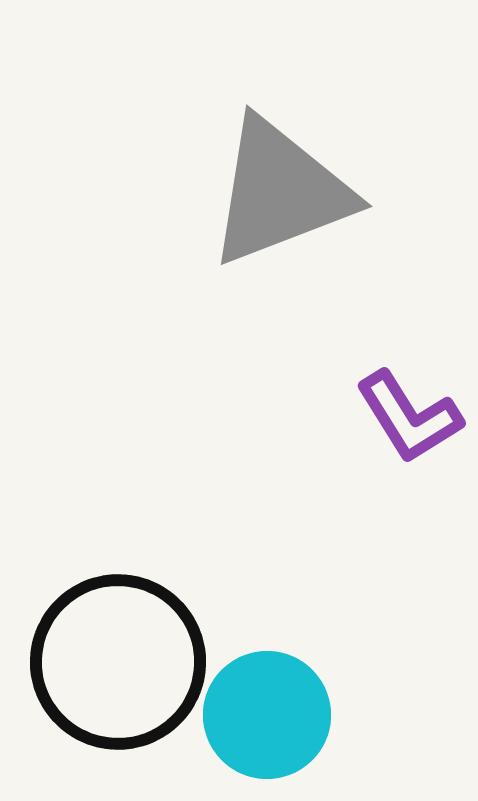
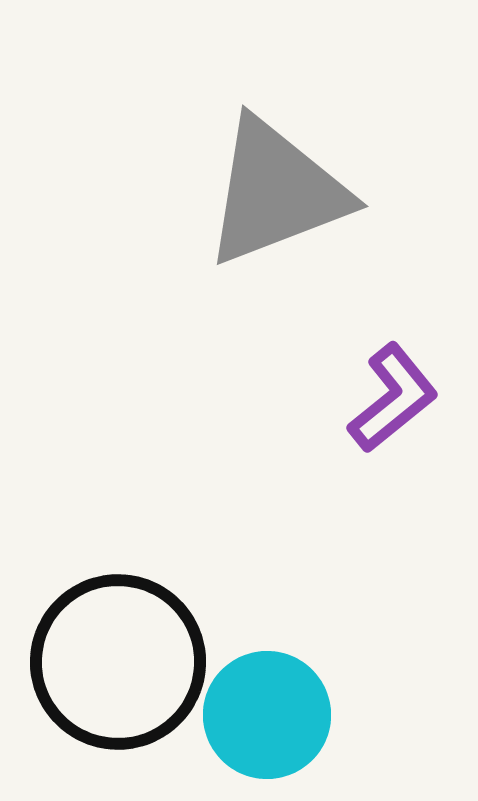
gray triangle: moved 4 px left
purple L-shape: moved 16 px left, 19 px up; rotated 97 degrees counterclockwise
